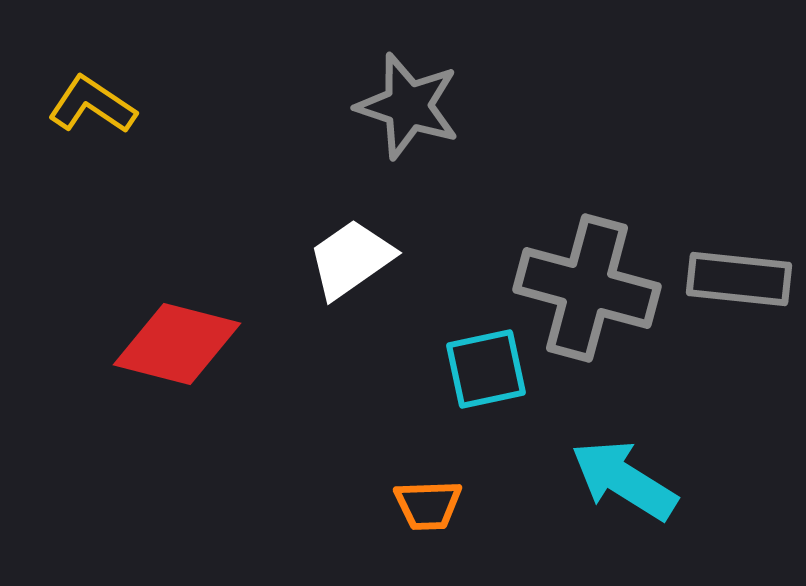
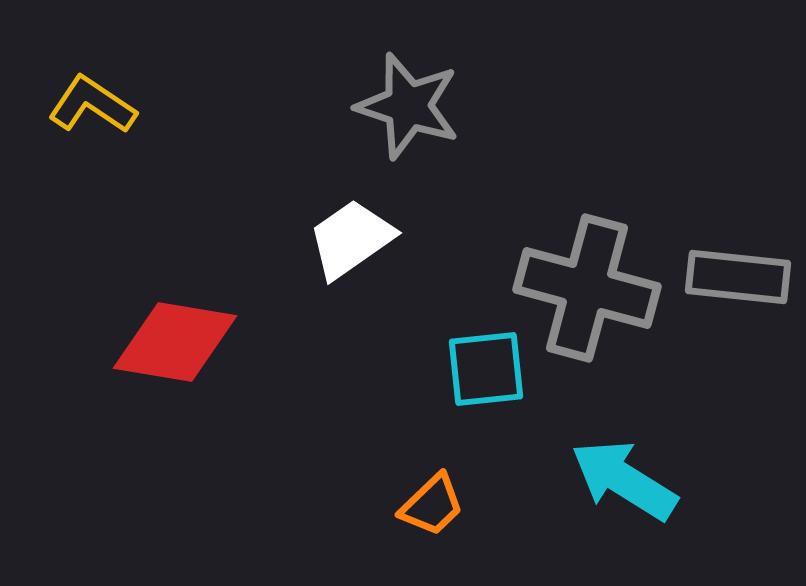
white trapezoid: moved 20 px up
gray rectangle: moved 1 px left, 2 px up
red diamond: moved 2 px left, 2 px up; rotated 5 degrees counterclockwise
cyan square: rotated 6 degrees clockwise
orange trapezoid: moved 4 px right; rotated 42 degrees counterclockwise
